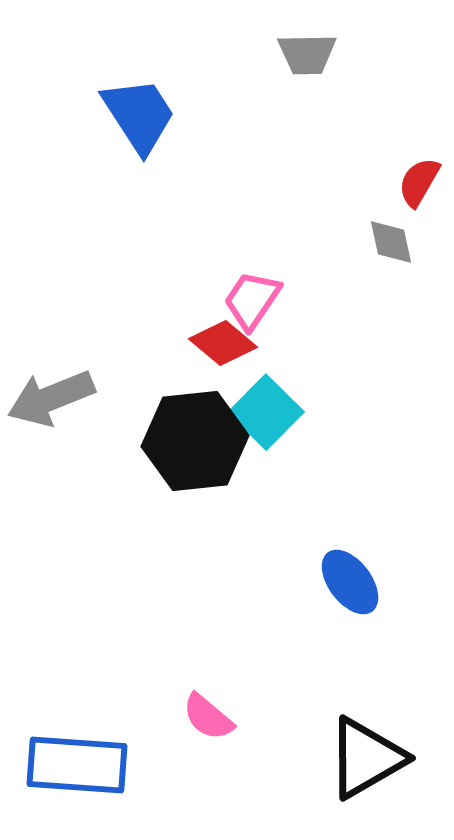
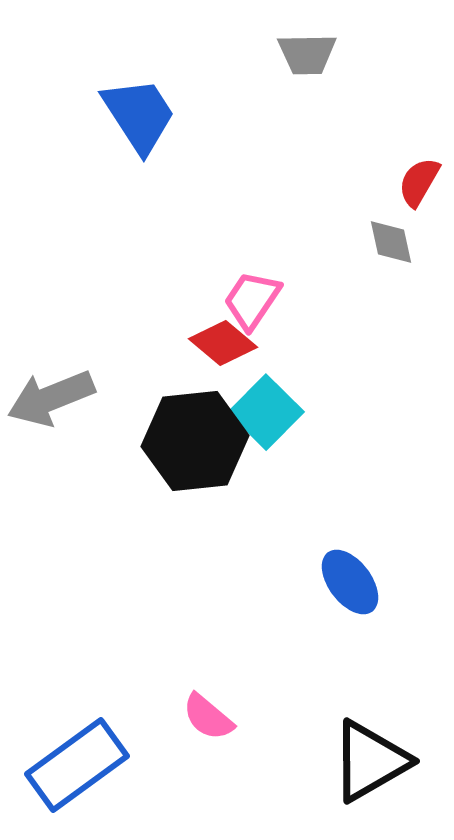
black triangle: moved 4 px right, 3 px down
blue rectangle: rotated 40 degrees counterclockwise
